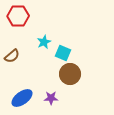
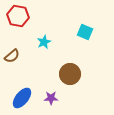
red hexagon: rotated 10 degrees clockwise
cyan square: moved 22 px right, 21 px up
blue ellipse: rotated 15 degrees counterclockwise
